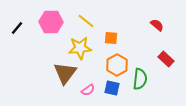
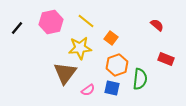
pink hexagon: rotated 15 degrees counterclockwise
orange square: rotated 32 degrees clockwise
red rectangle: rotated 21 degrees counterclockwise
orange hexagon: rotated 10 degrees clockwise
